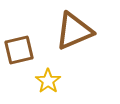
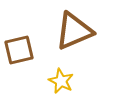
yellow star: moved 13 px right; rotated 10 degrees counterclockwise
